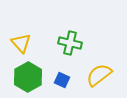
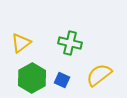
yellow triangle: rotated 35 degrees clockwise
green hexagon: moved 4 px right, 1 px down
